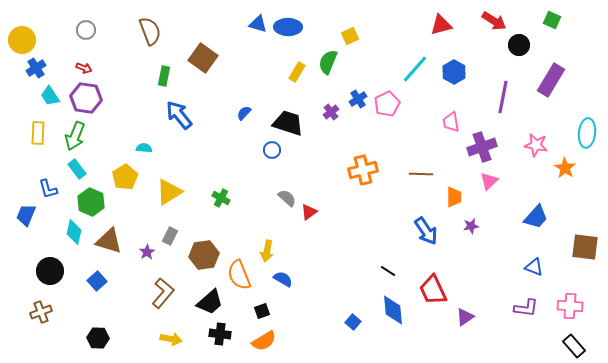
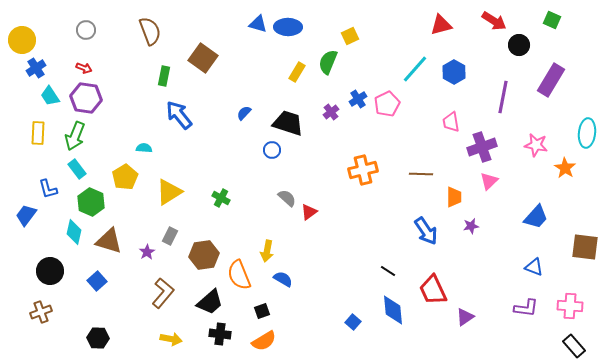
blue trapezoid at (26, 215): rotated 15 degrees clockwise
